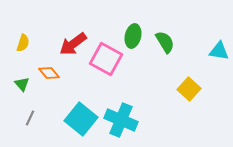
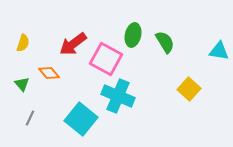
green ellipse: moved 1 px up
cyan cross: moved 3 px left, 24 px up
